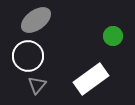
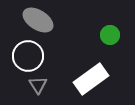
gray ellipse: moved 2 px right; rotated 68 degrees clockwise
green circle: moved 3 px left, 1 px up
gray triangle: moved 1 px right; rotated 12 degrees counterclockwise
